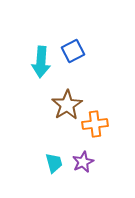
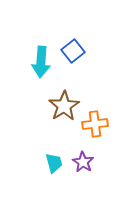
blue square: rotated 10 degrees counterclockwise
brown star: moved 3 px left, 1 px down
purple star: rotated 15 degrees counterclockwise
